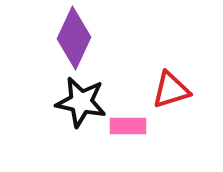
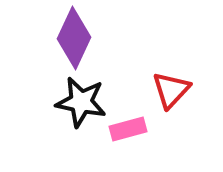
red triangle: rotated 30 degrees counterclockwise
pink rectangle: moved 3 px down; rotated 15 degrees counterclockwise
